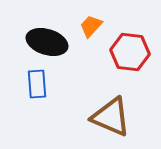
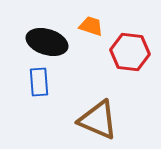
orange trapezoid: rotated 65 degrees clockwise
blue rectangle: moved 2 px right, 2 px up
brown triangle: moved 13 px left, 3 px down
